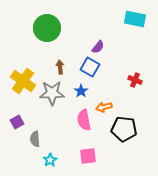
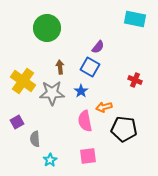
pink semicircle: moved 1 px right, 1 px down
